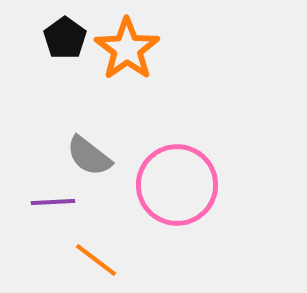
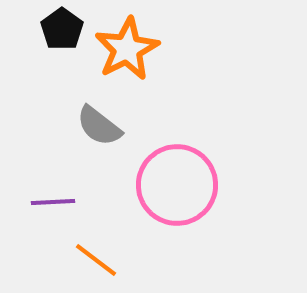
black pentagon: moved 3 px left, 9 px up
orange star: rotated 8 degrees clockwise
gray semicircle: moved 10 px right, 30 px up
